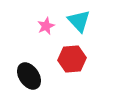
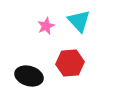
red hexagon: moved 2 px left, 4 px down
black ellipse: rotated 40 degrees counterclockwise
